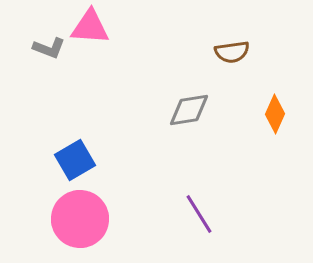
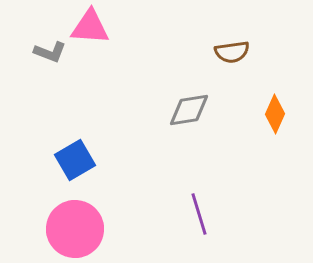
gray L-shape: moved 1 px right, 4 px down
purple line: rotated 15 degrees clockwise
pink circle: moved 5 px left, 10 px down
